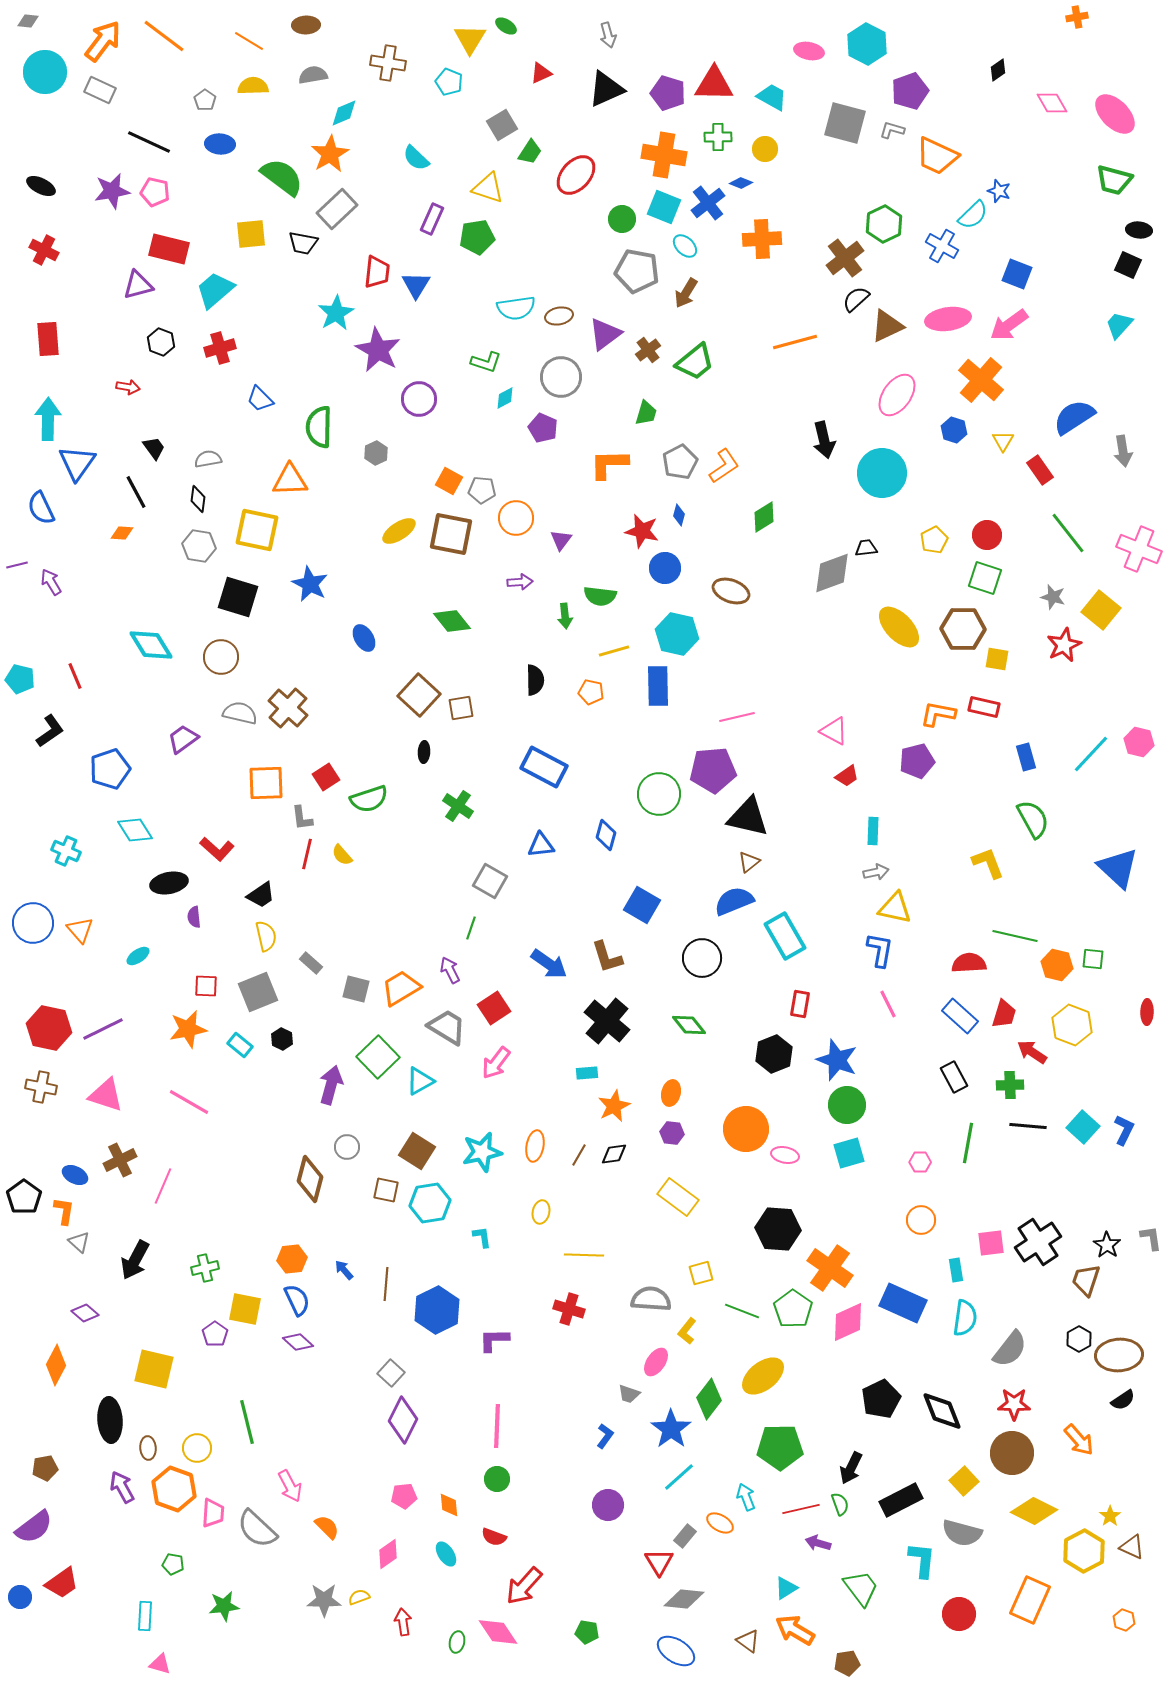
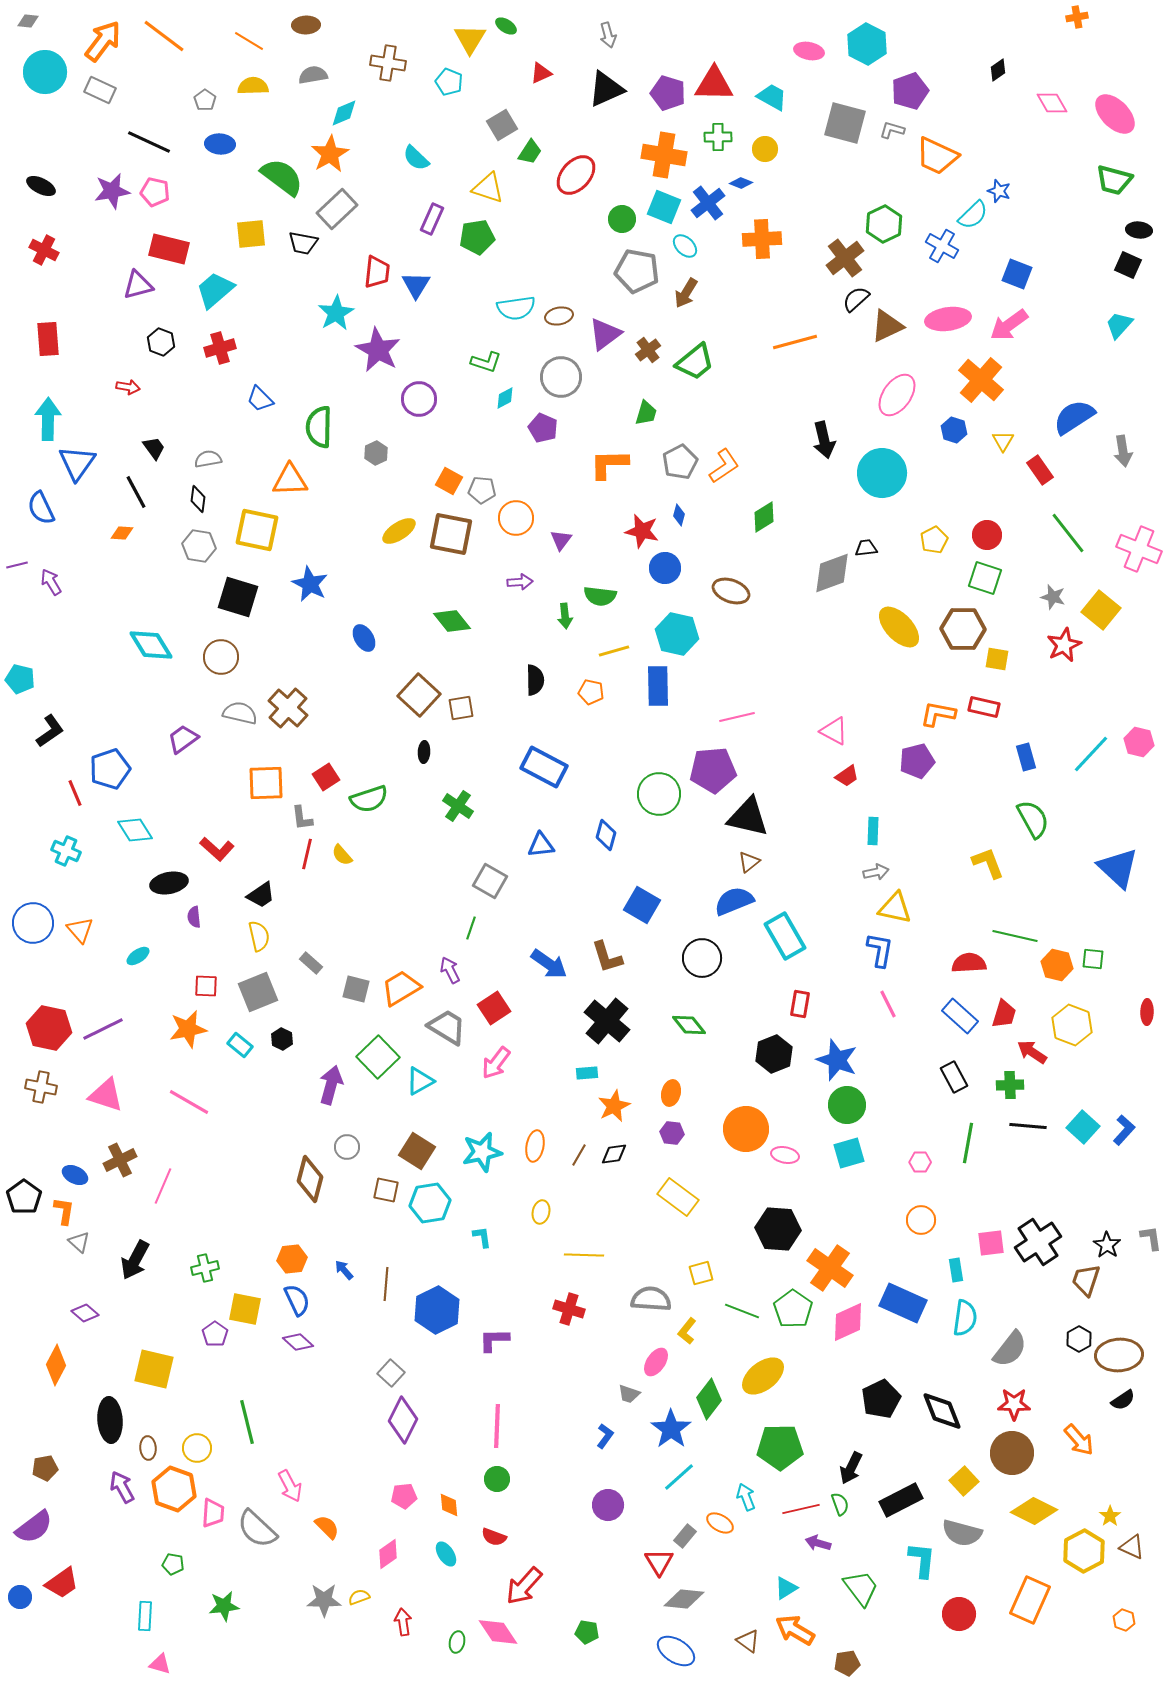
red line at (75, 676): moved 117 px down
yellow semicircle at (266, 936): moved 7 px left
blue L-shape at (1124, 1130): rotated 16 degrees clockwise
